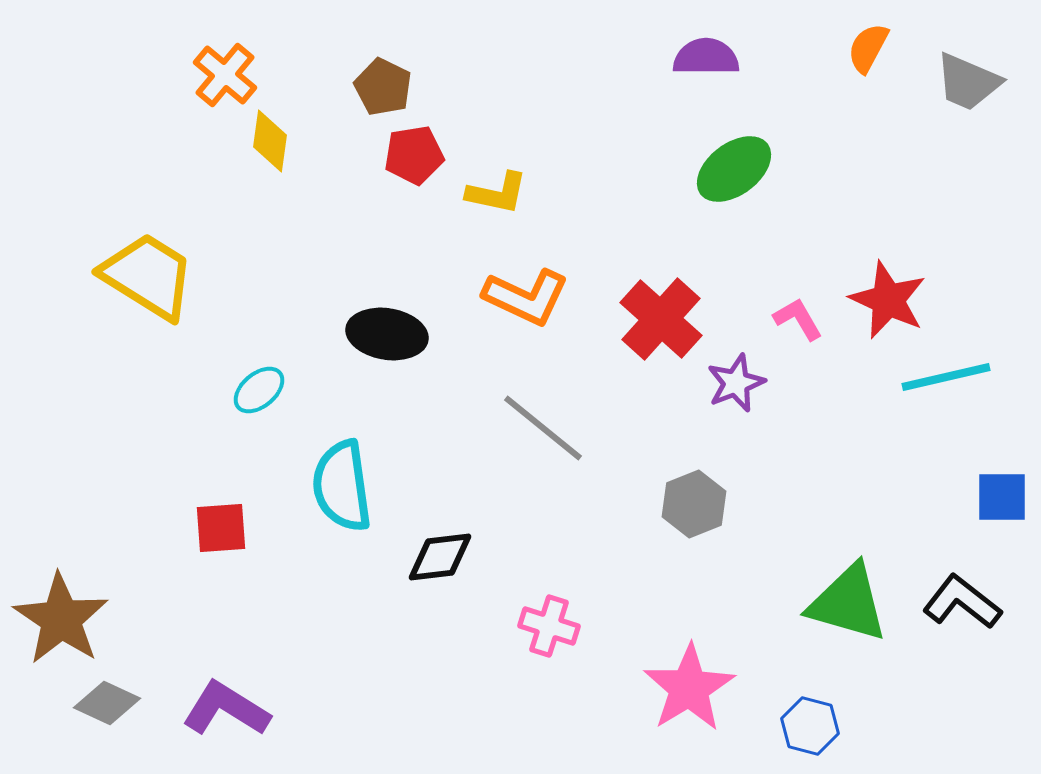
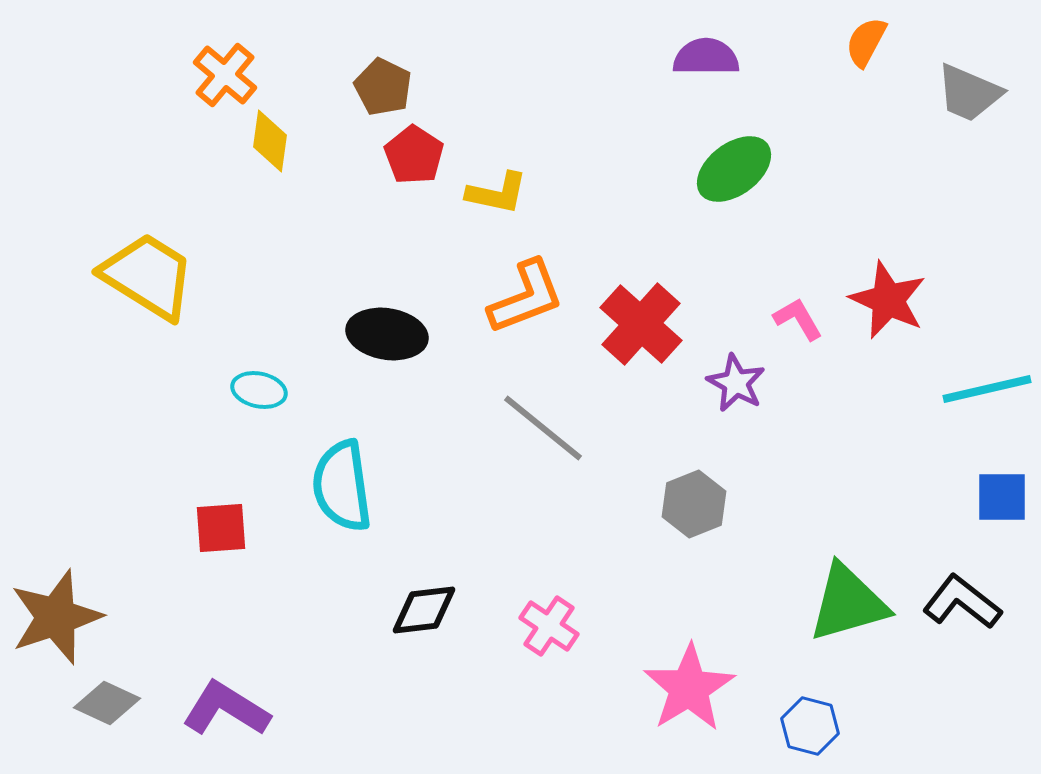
orange semicircle: moved 2 px left, 6 px up
gray trapezoid: moved 1 px right, 11 px down
red pentagon: rotated 30 degrees counterclockwise
orange L-shape: rotated 46 degrees counterclockwise
red cross: moved 20 px left, 5 px down
cyan line: moved 41 px right, 12 px down
purple star: rotated 22 degrees counterclockwise
cyan ellipse: rotated 52 degrees clockwise
black diamond: moved 16 px left, 53 px down
green triangle: rotated 32 degrees counterclockwise
brown star: moved 5 px left, 2 px up; rotated 20 degrees clockwise
pink cross: rotated 16 degrees clockwise
